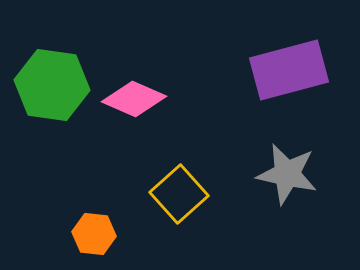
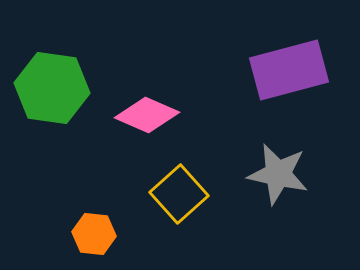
green hexagon: moved 3 px down
pink diamond: moved 13 px right, 16 px down
gray star: moved 9 px left
